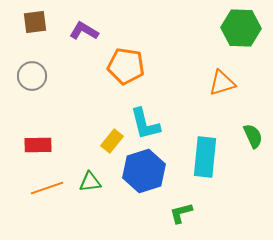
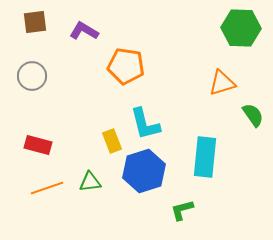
green semicircle: moved 21 px up; rotated 10 degrees counterclockwise
yellow rectangle: rotated 60 degrees counterclockwise
red rectangle: rotated 16 degrees clockwise
green L-shape: moved 1 px right, 3 px up
